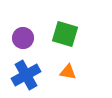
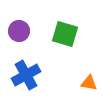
purple circle: moved 4 px left, 7 px up
orange triangle: moved 21 px right, 11 px down
